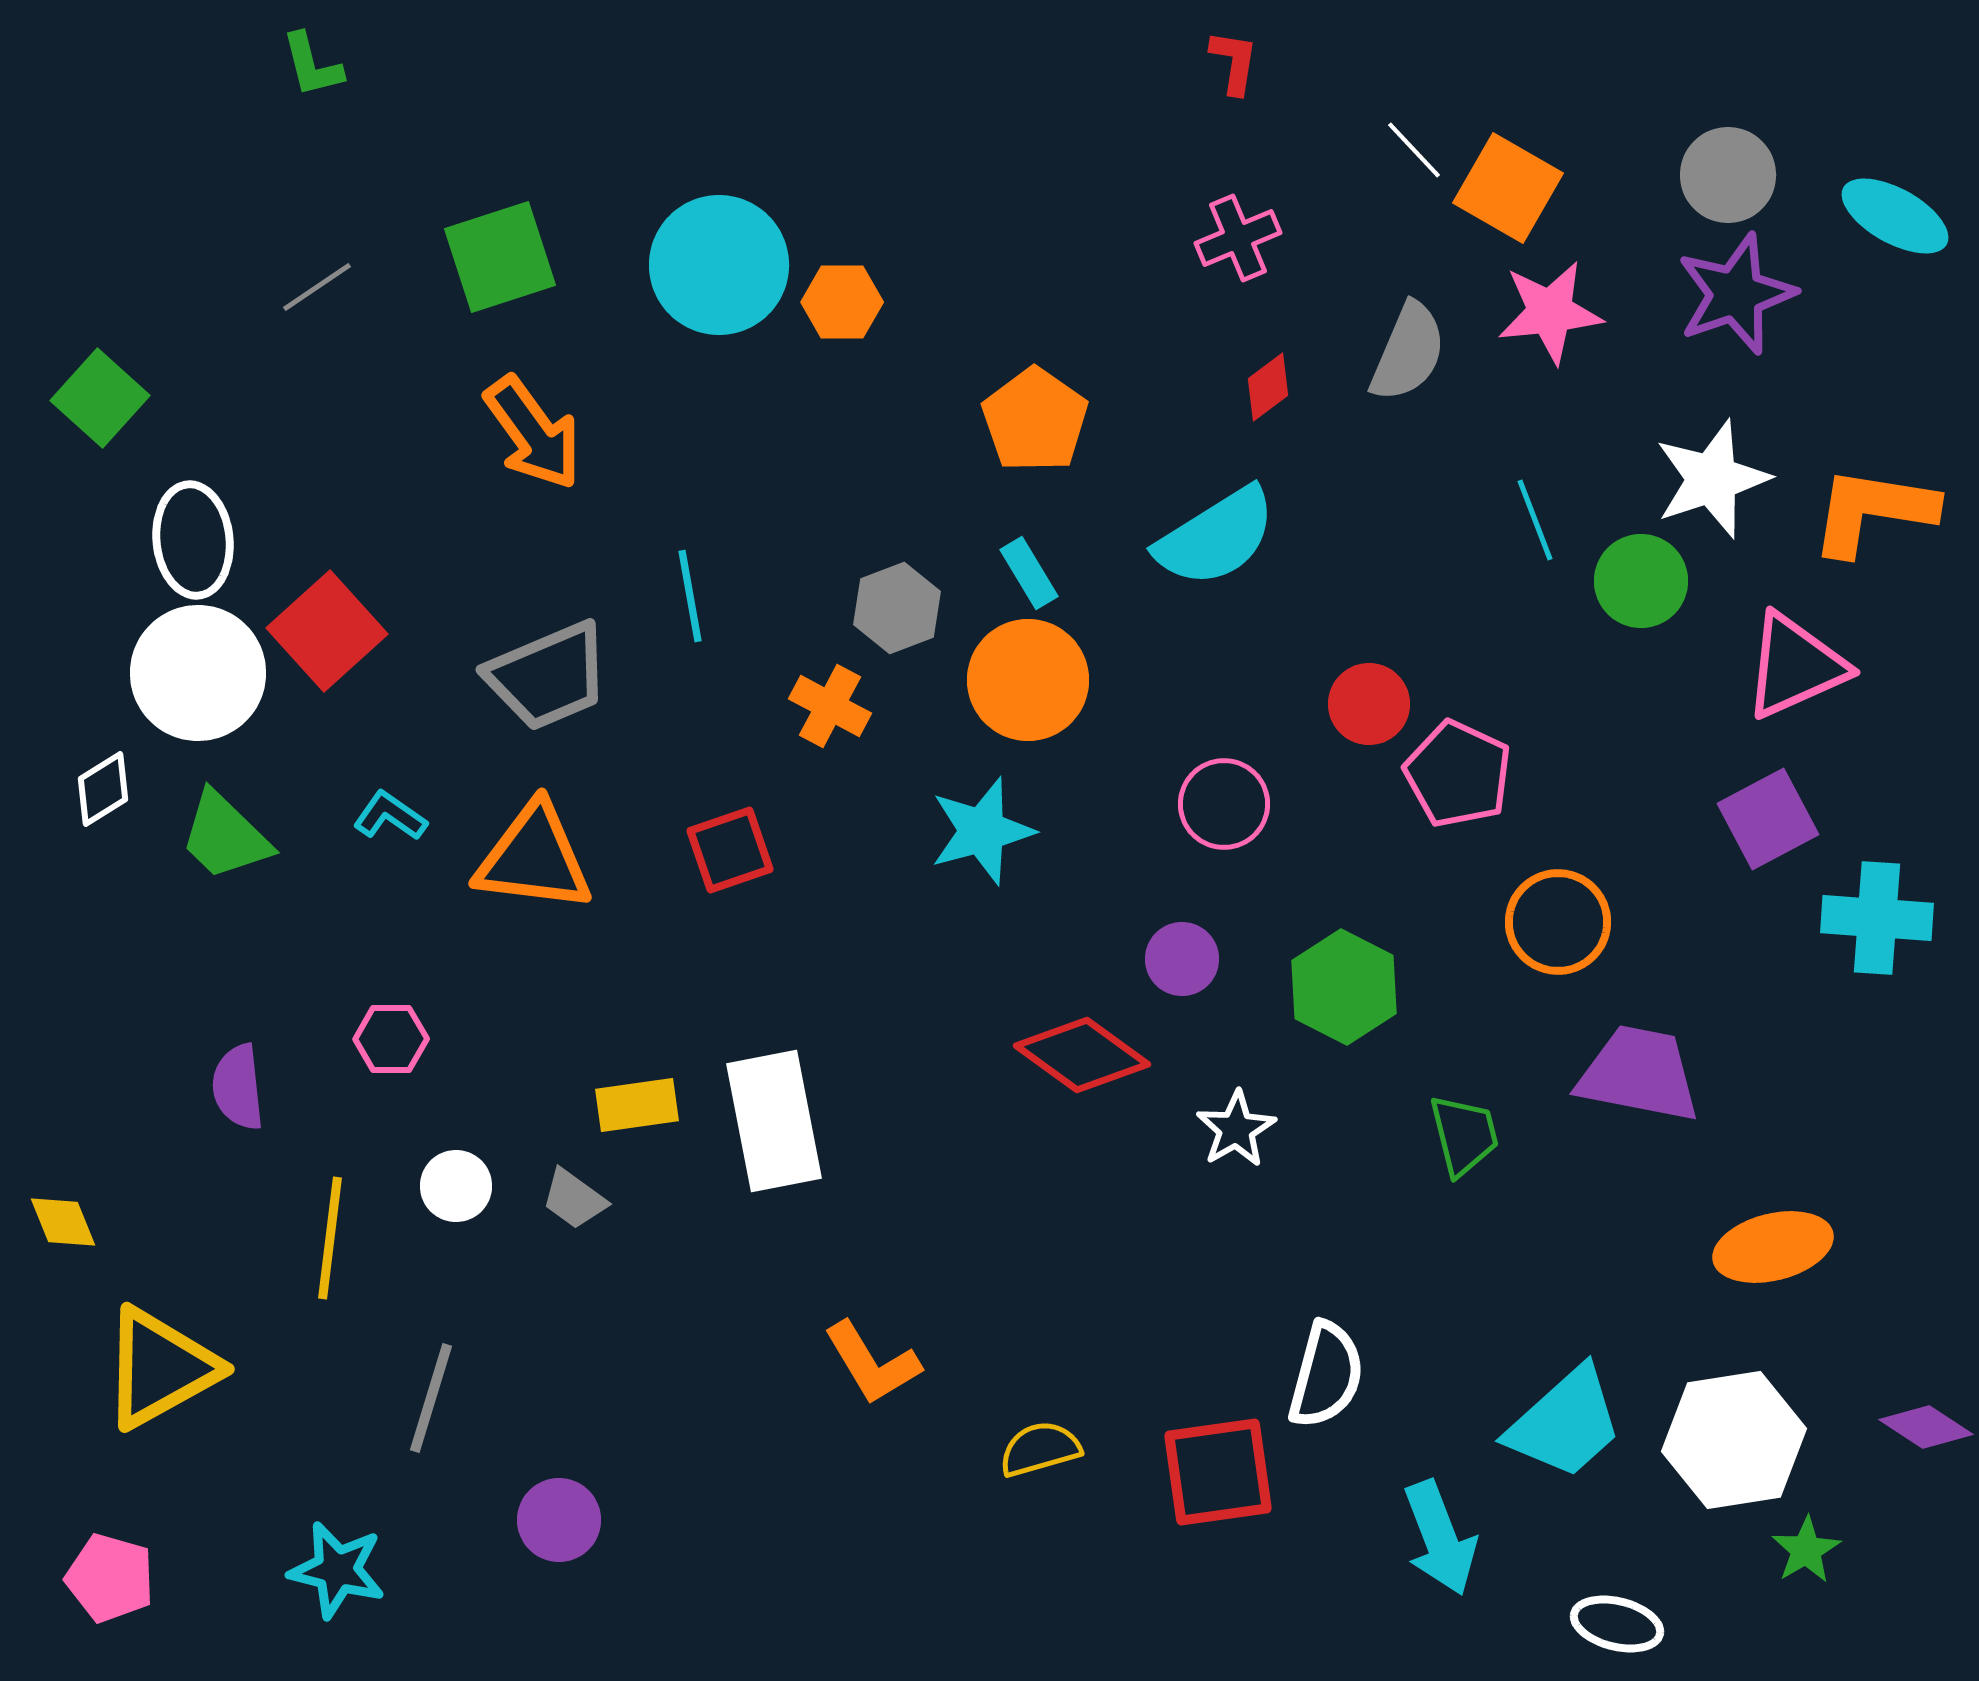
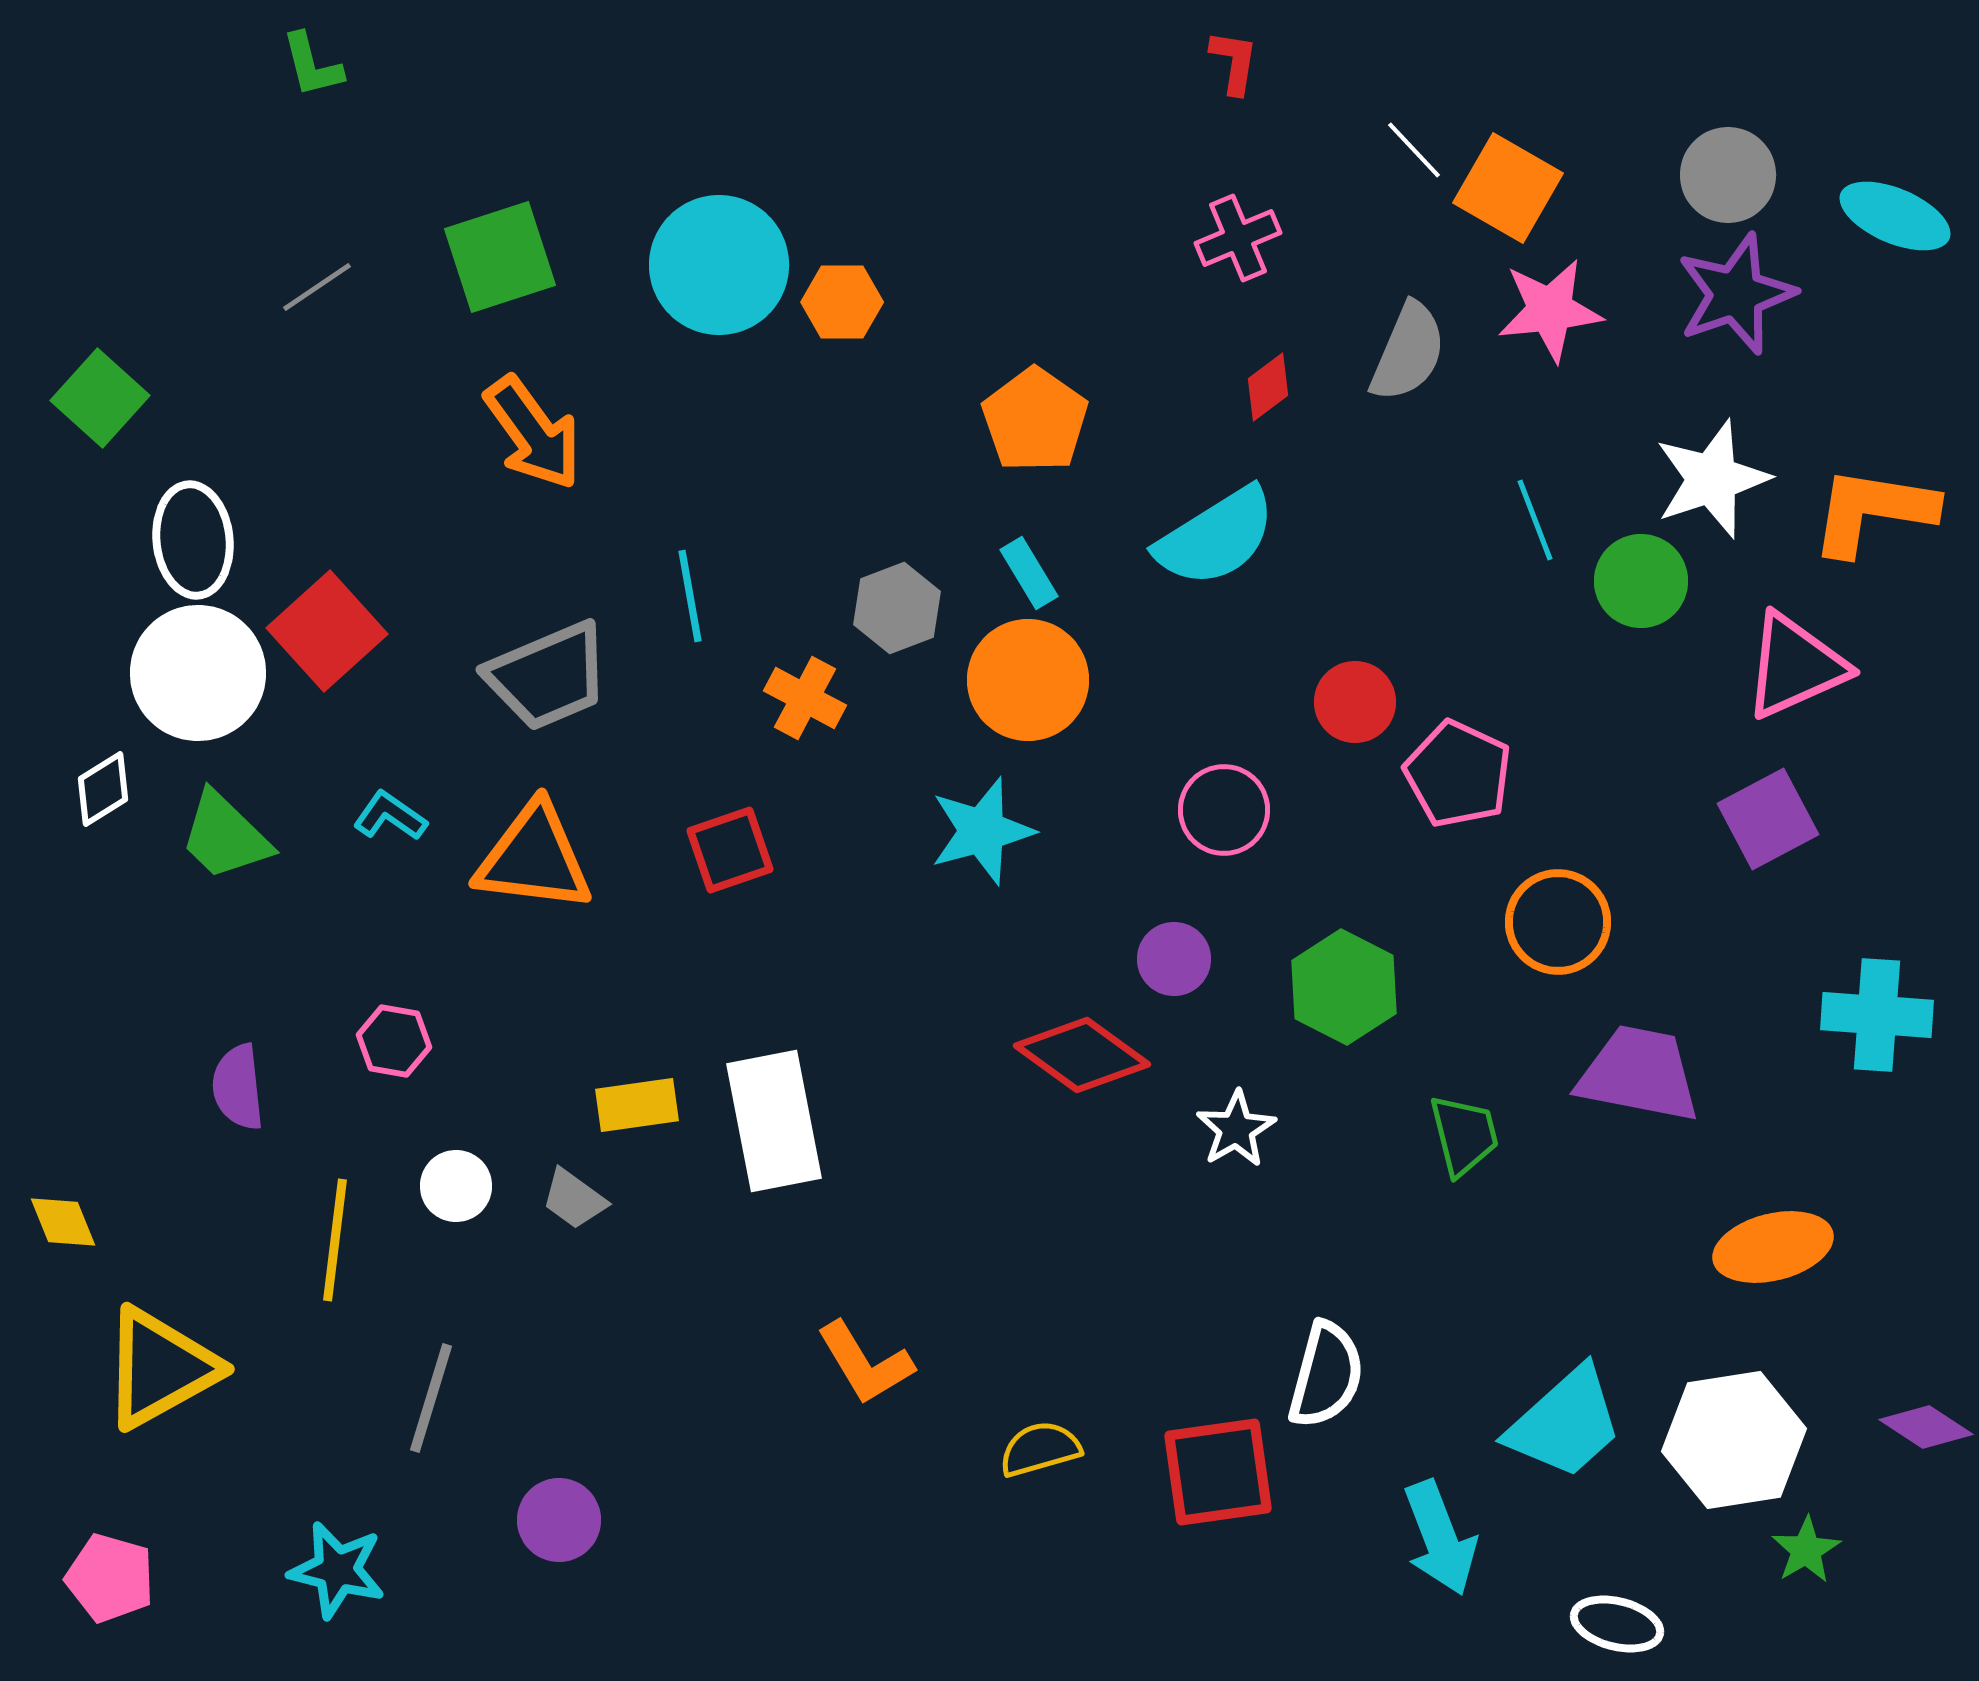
cyan ellipse at (1895, 216): rotated 6 degrees counterclockwise
pink star at (1550, 312): moved 2 px up
red circle at (1369, 704): moved 14 px left, 2 px up
orange cross at (830, 706): moved 25 px left, 8 px up
pink circle at (1224, 804): moved 6 px down
cyan cross at (1877, 918): moved 97 px down
purple circle at (1182, 959): moved 8 px left
pink hexagon at (391, 1039): moved 3 px right, 2 px down; rotated 10 degrees clockwise
yellow line at (330, 1238): moved 5 px right, 2 px down
orange L-shape at (872, 1363): moved 7 px left
